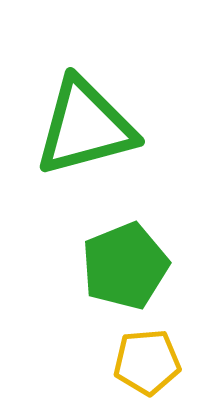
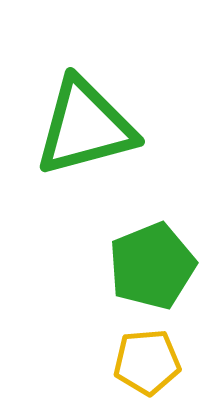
green pentagon: moved 27 px right
